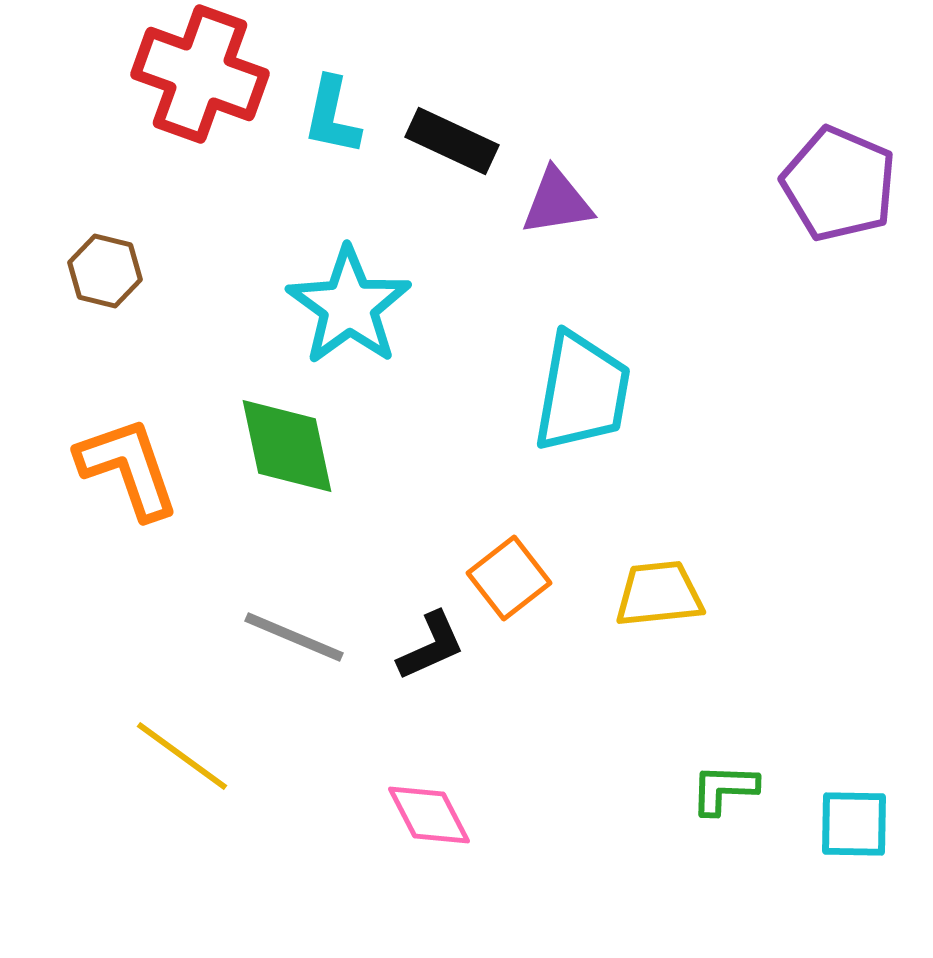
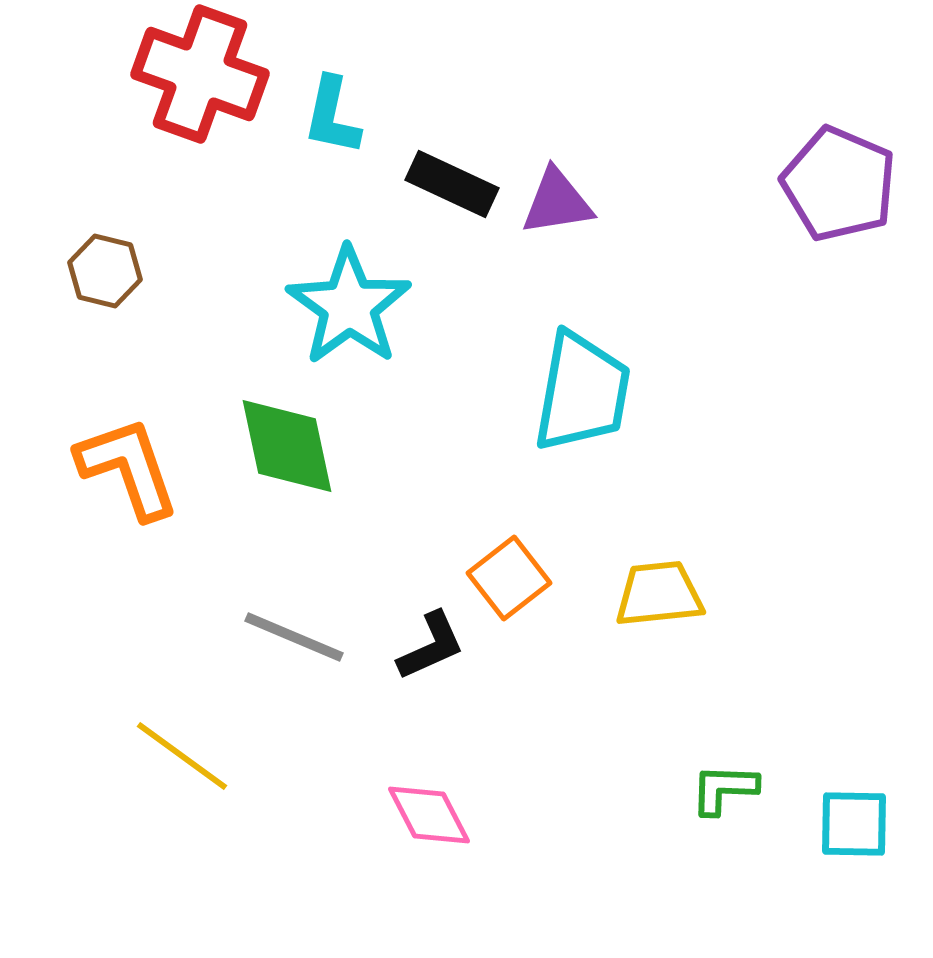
black rectangle: moved 43 px down
